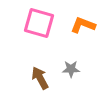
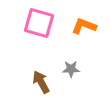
orange L-shape: moved 1 px right, 1 px down
brown arrow: moved 1 px right, 4 px down
